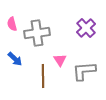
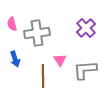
blue arrow: rotated 28 degrees clockwise
gray L-shape: moved 1 px right, 1 px up
